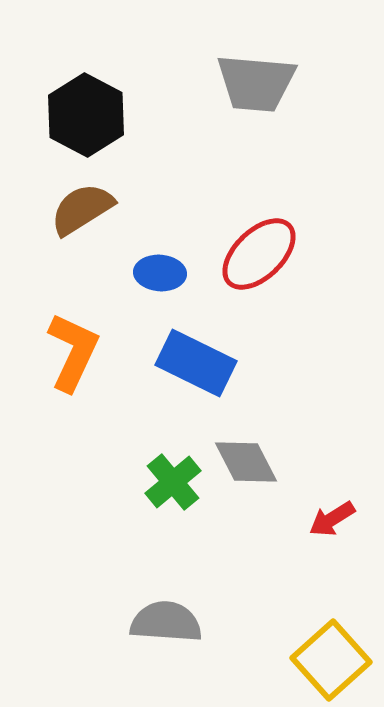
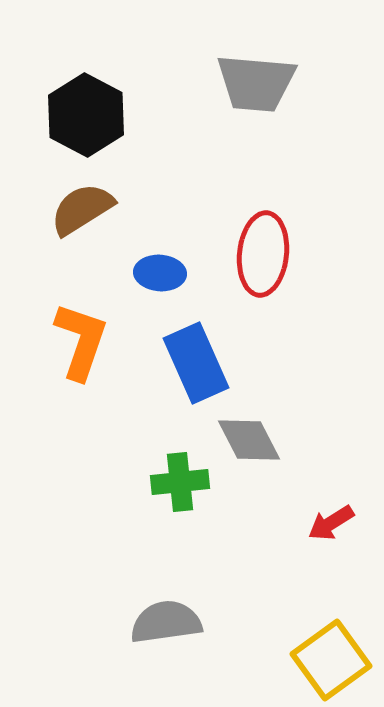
red ellipse: moved 4 px right; rotated 40 degrees counterclockwise
orange L-shape: moved 8 px right, 11 px up; rotated 6 degrees counterclockwise
blue rectangle: rotated 40 degrees clockwise
gray diamond: moved 3 px right, 22 px up
green cross: moved 7 px right; rotated 34 degrees clockwise
red arrow: moved 1 px left, 4 px down
gray semicircle: rotated 12 degrees counterclockwise
yellow square: rotated 6 degrees clockwise
